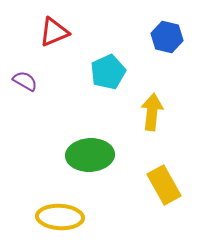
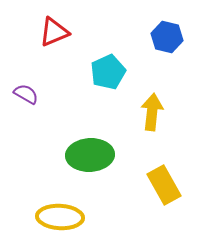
purple semicircle: moved 1 px right, 13 px down
